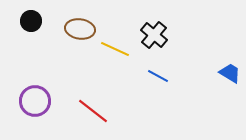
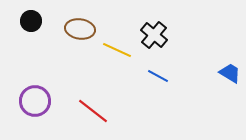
yellow line: moved 2 px right, 1 px down
